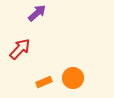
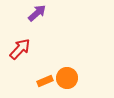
orange circle: moved 6 px left
orange rectangle: moved 1 px right, 1 px up
